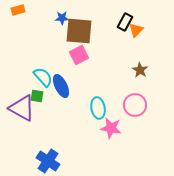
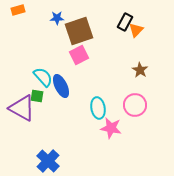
blue star: moved 5 px left
brown square: rotated 24 degrees counterclockwise
blue cross: rotated 10 degrees clockwise
